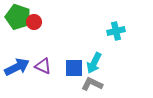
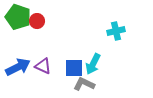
red circle: moved 3 px right, 1 px up
cyan arrow: moved 1 px left, 1 px down
blue arrow: moved 1 px right
gray L-shape: moved 8 px left
